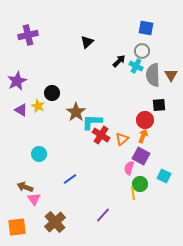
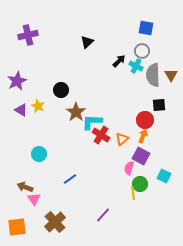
black circle: moved 9 px right, 3 px up
